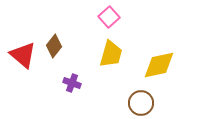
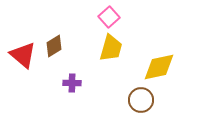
brown diamond: rotated 20 degrees clockwise
yellow trapezoid: moved 6 px up
yellow diamond: moved 2 px down
purple cross: rotated 18 degrees counterclockwise
brown circle: moved 3 px up
